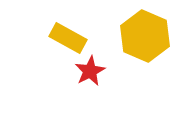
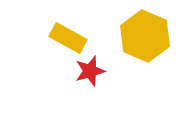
red star: rotated 12 degrees clockwise
